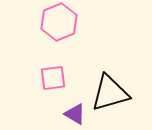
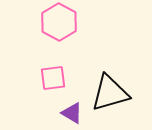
pink hexagon: rotated 9 degrees counterclockwise
purple triangle: moved 3 px left, 1 px up
